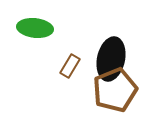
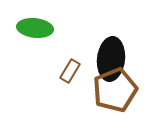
black ellipse: rotated 6 degrees counterclockwise
brown rectangle: moved 5 px down
